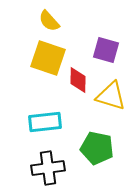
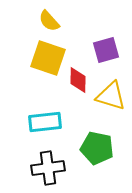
purple square: rotated 32 degrees counterclockwise
